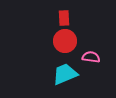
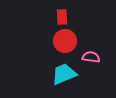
red rectangle: moved 2 px left, 1 px up
cyan trapezoid: moved 1 px left
